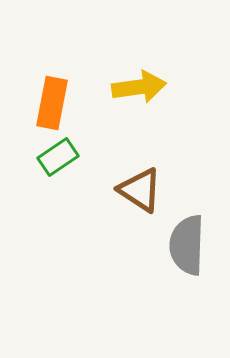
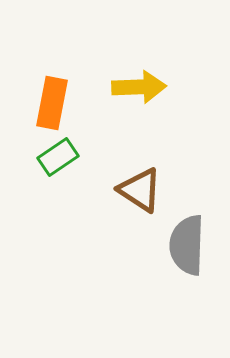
yellow arrow: rotated 6 degrees clockwise
